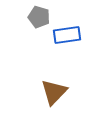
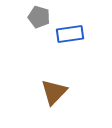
blue rectangle: moved 3 px right, 1 px up
